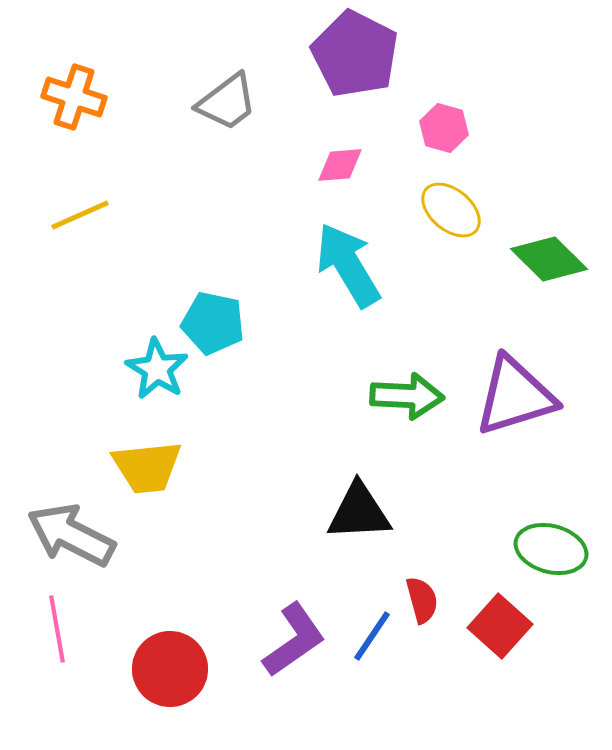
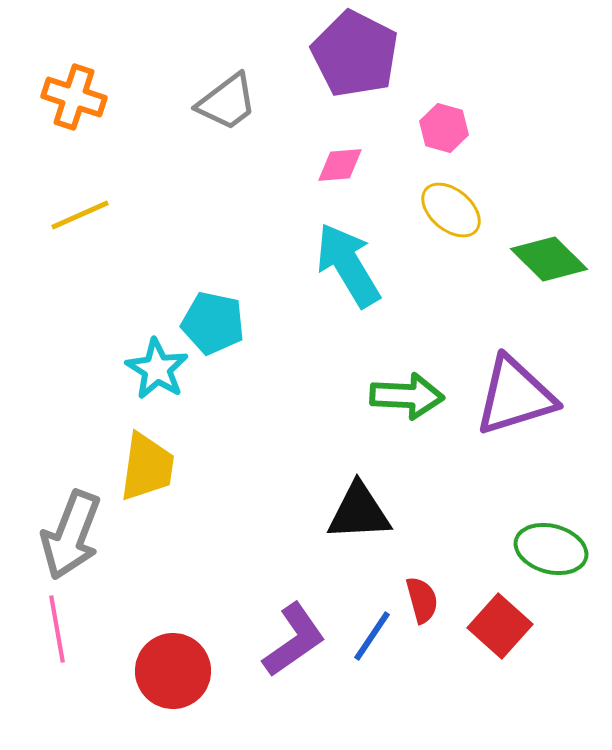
yellow trapezoid: rotated 76 degrees counterclockwise
gray arrow: rotated 96 degrees counterclockwise
red circle: moved 3 px right, 2 px down
